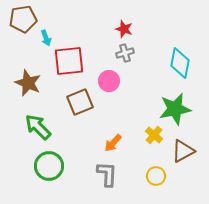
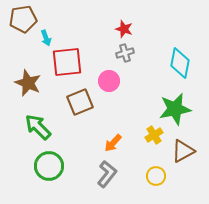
red square: moved 2 px left, 1 px down
yellow cross: rotated 18 degrees clockwise
gray L-shape: rotated 36 degrees clockwise
